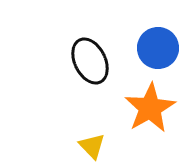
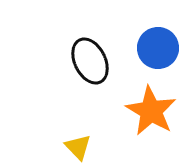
orange star: moved 1 px right, 3 px down; rotated 12 degrees counterclockwise
yellow triangle: moved 14 px left, 1 px down
